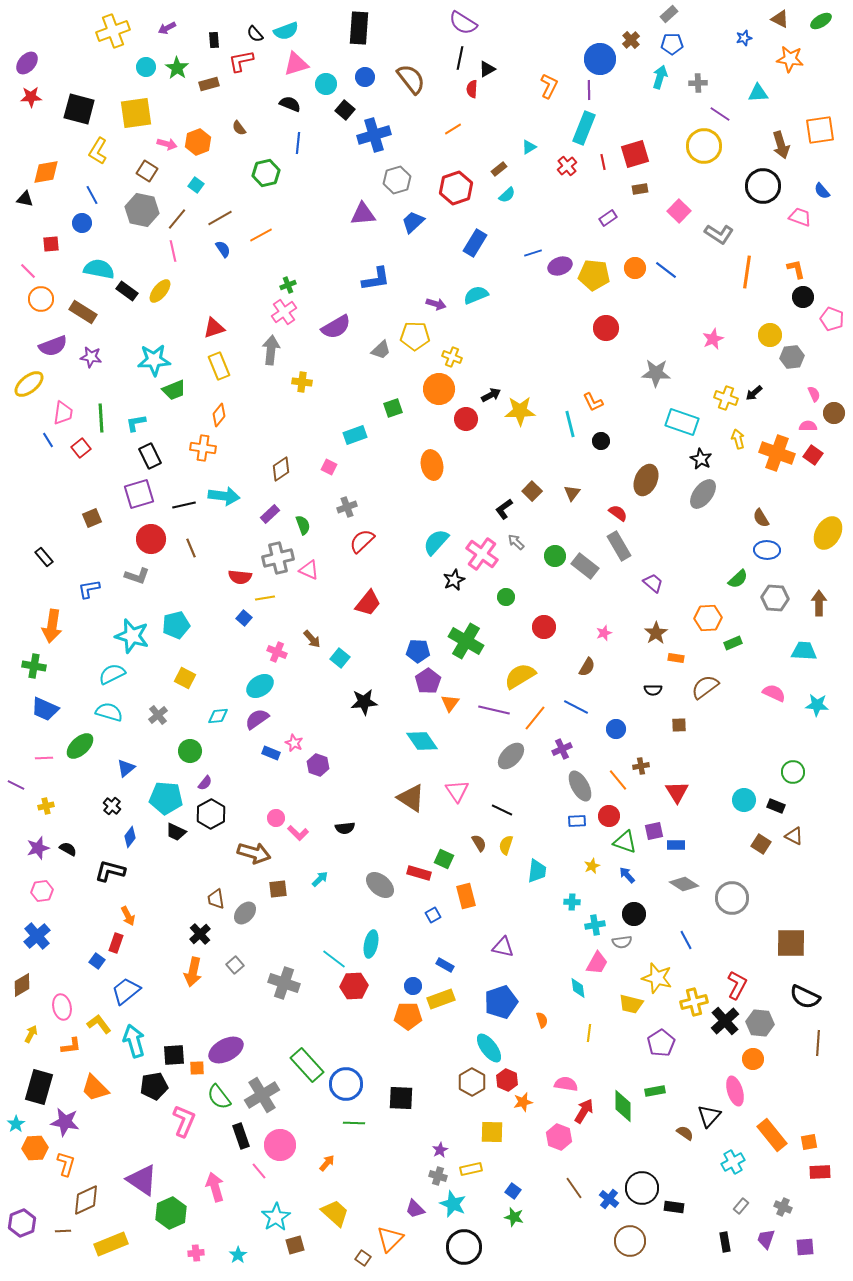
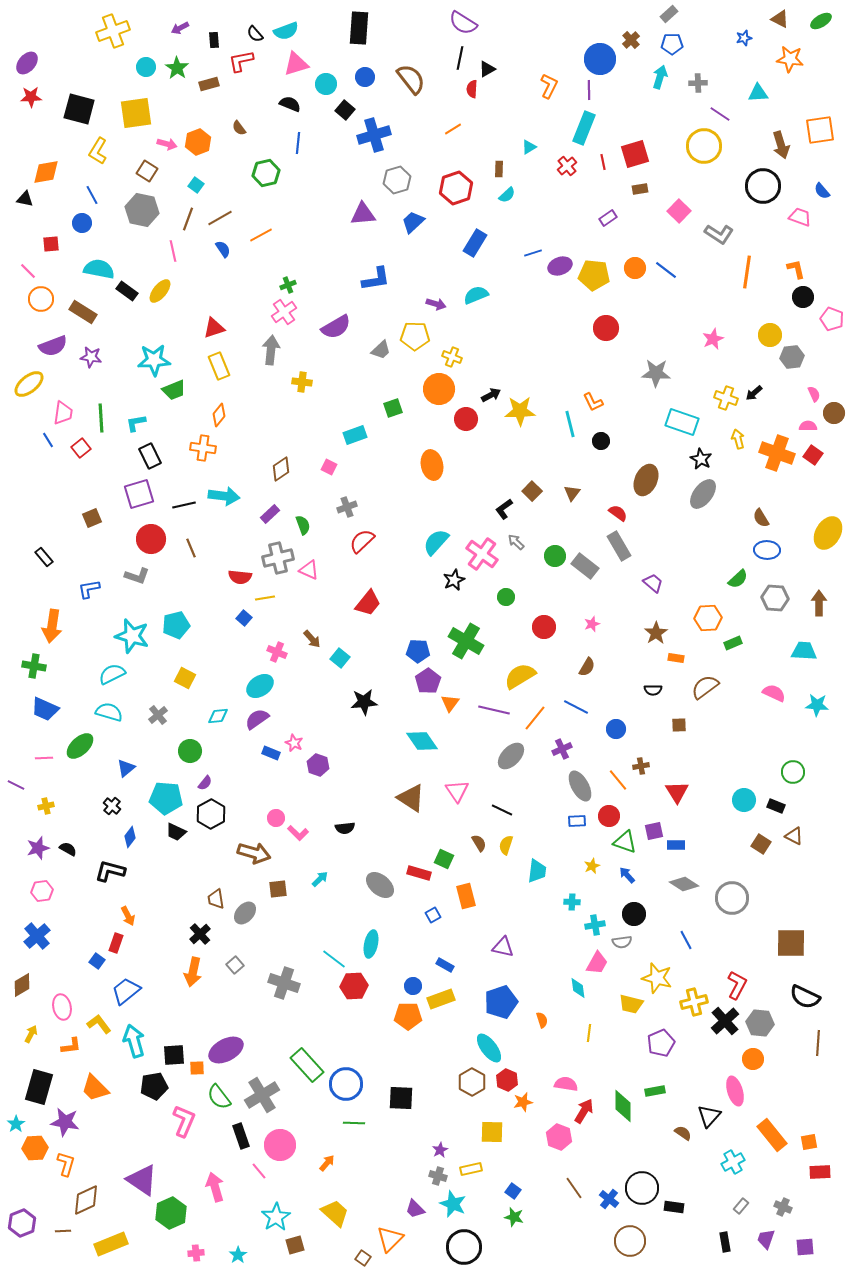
purple arrow at (167, 28): moved 13 px right
brown rectangle at (499, 169): rotated 49 degrees counterclockwise
brown line at (177, 219): moved 11 px right; rotated 20 degrees counterclockwise
pink star at (604, 633): moved 12 px left, 9 px up
purple pentagon at (661, 1043): rotated 8 degrees clockwise
brown semicircle at (685, 1133): moved 2 px left
